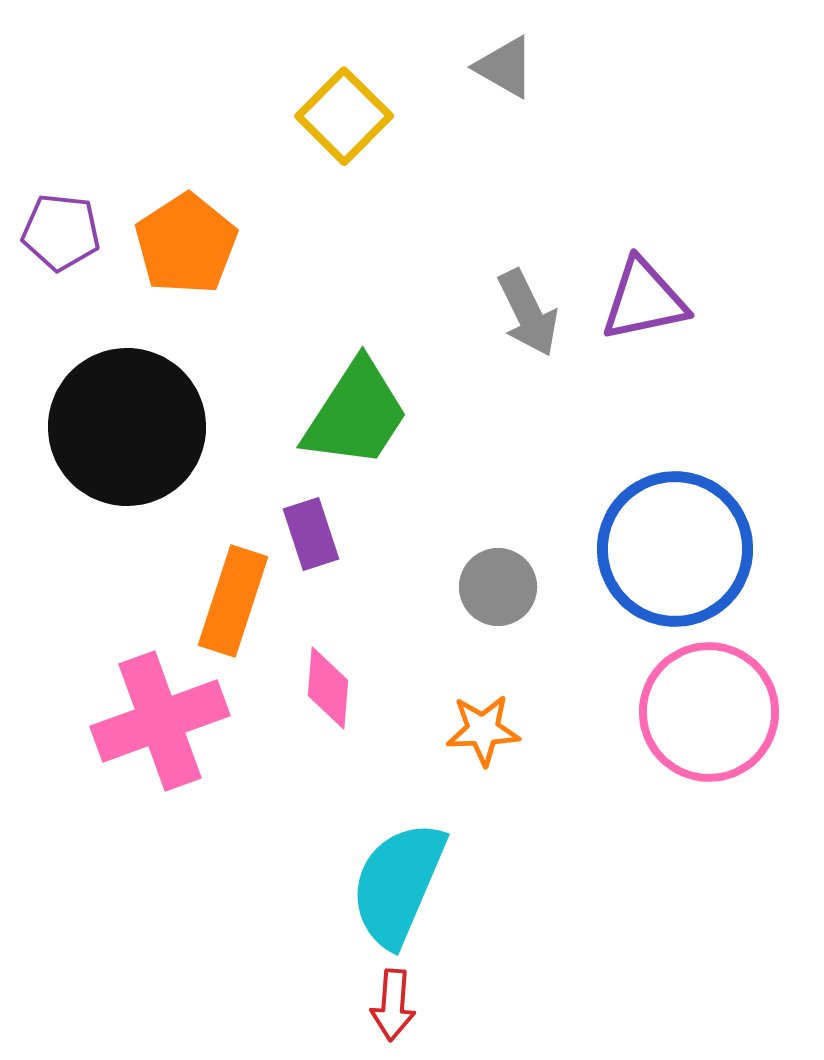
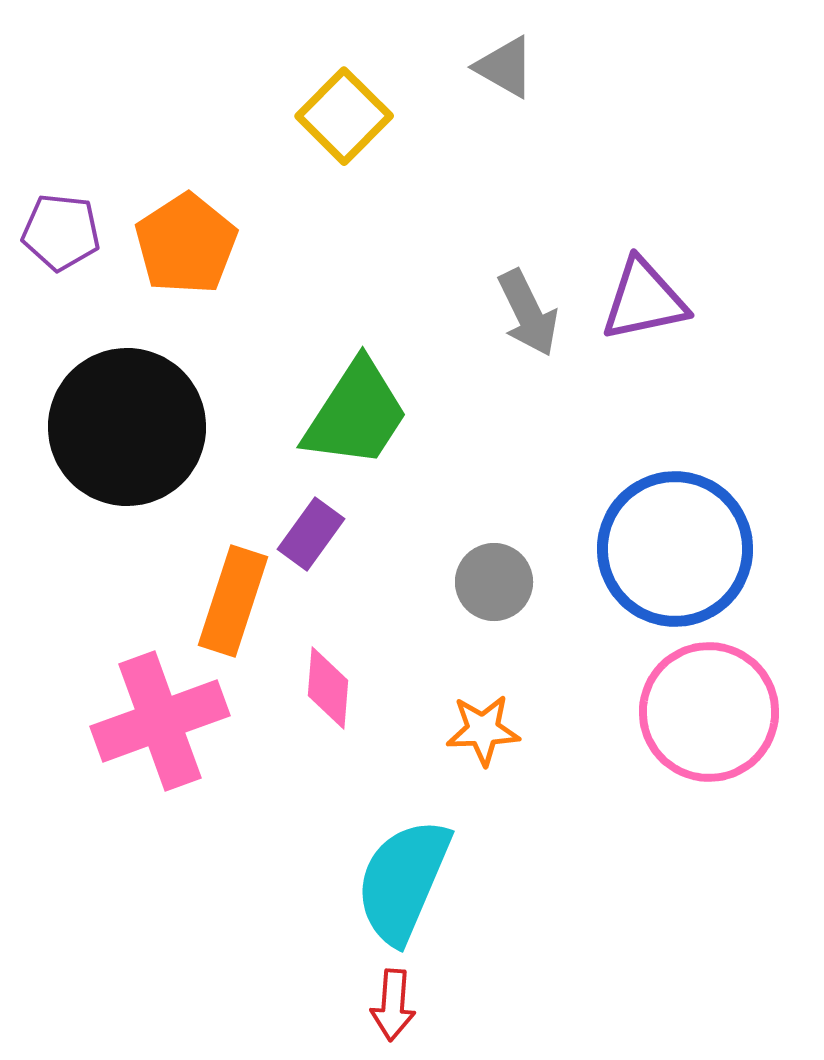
purple rectangle: rotated 54 degrees clockwise
gray circle: moved 4 px left, 5 px up
cyan semicircle: moved 5 px right, 3 px up
